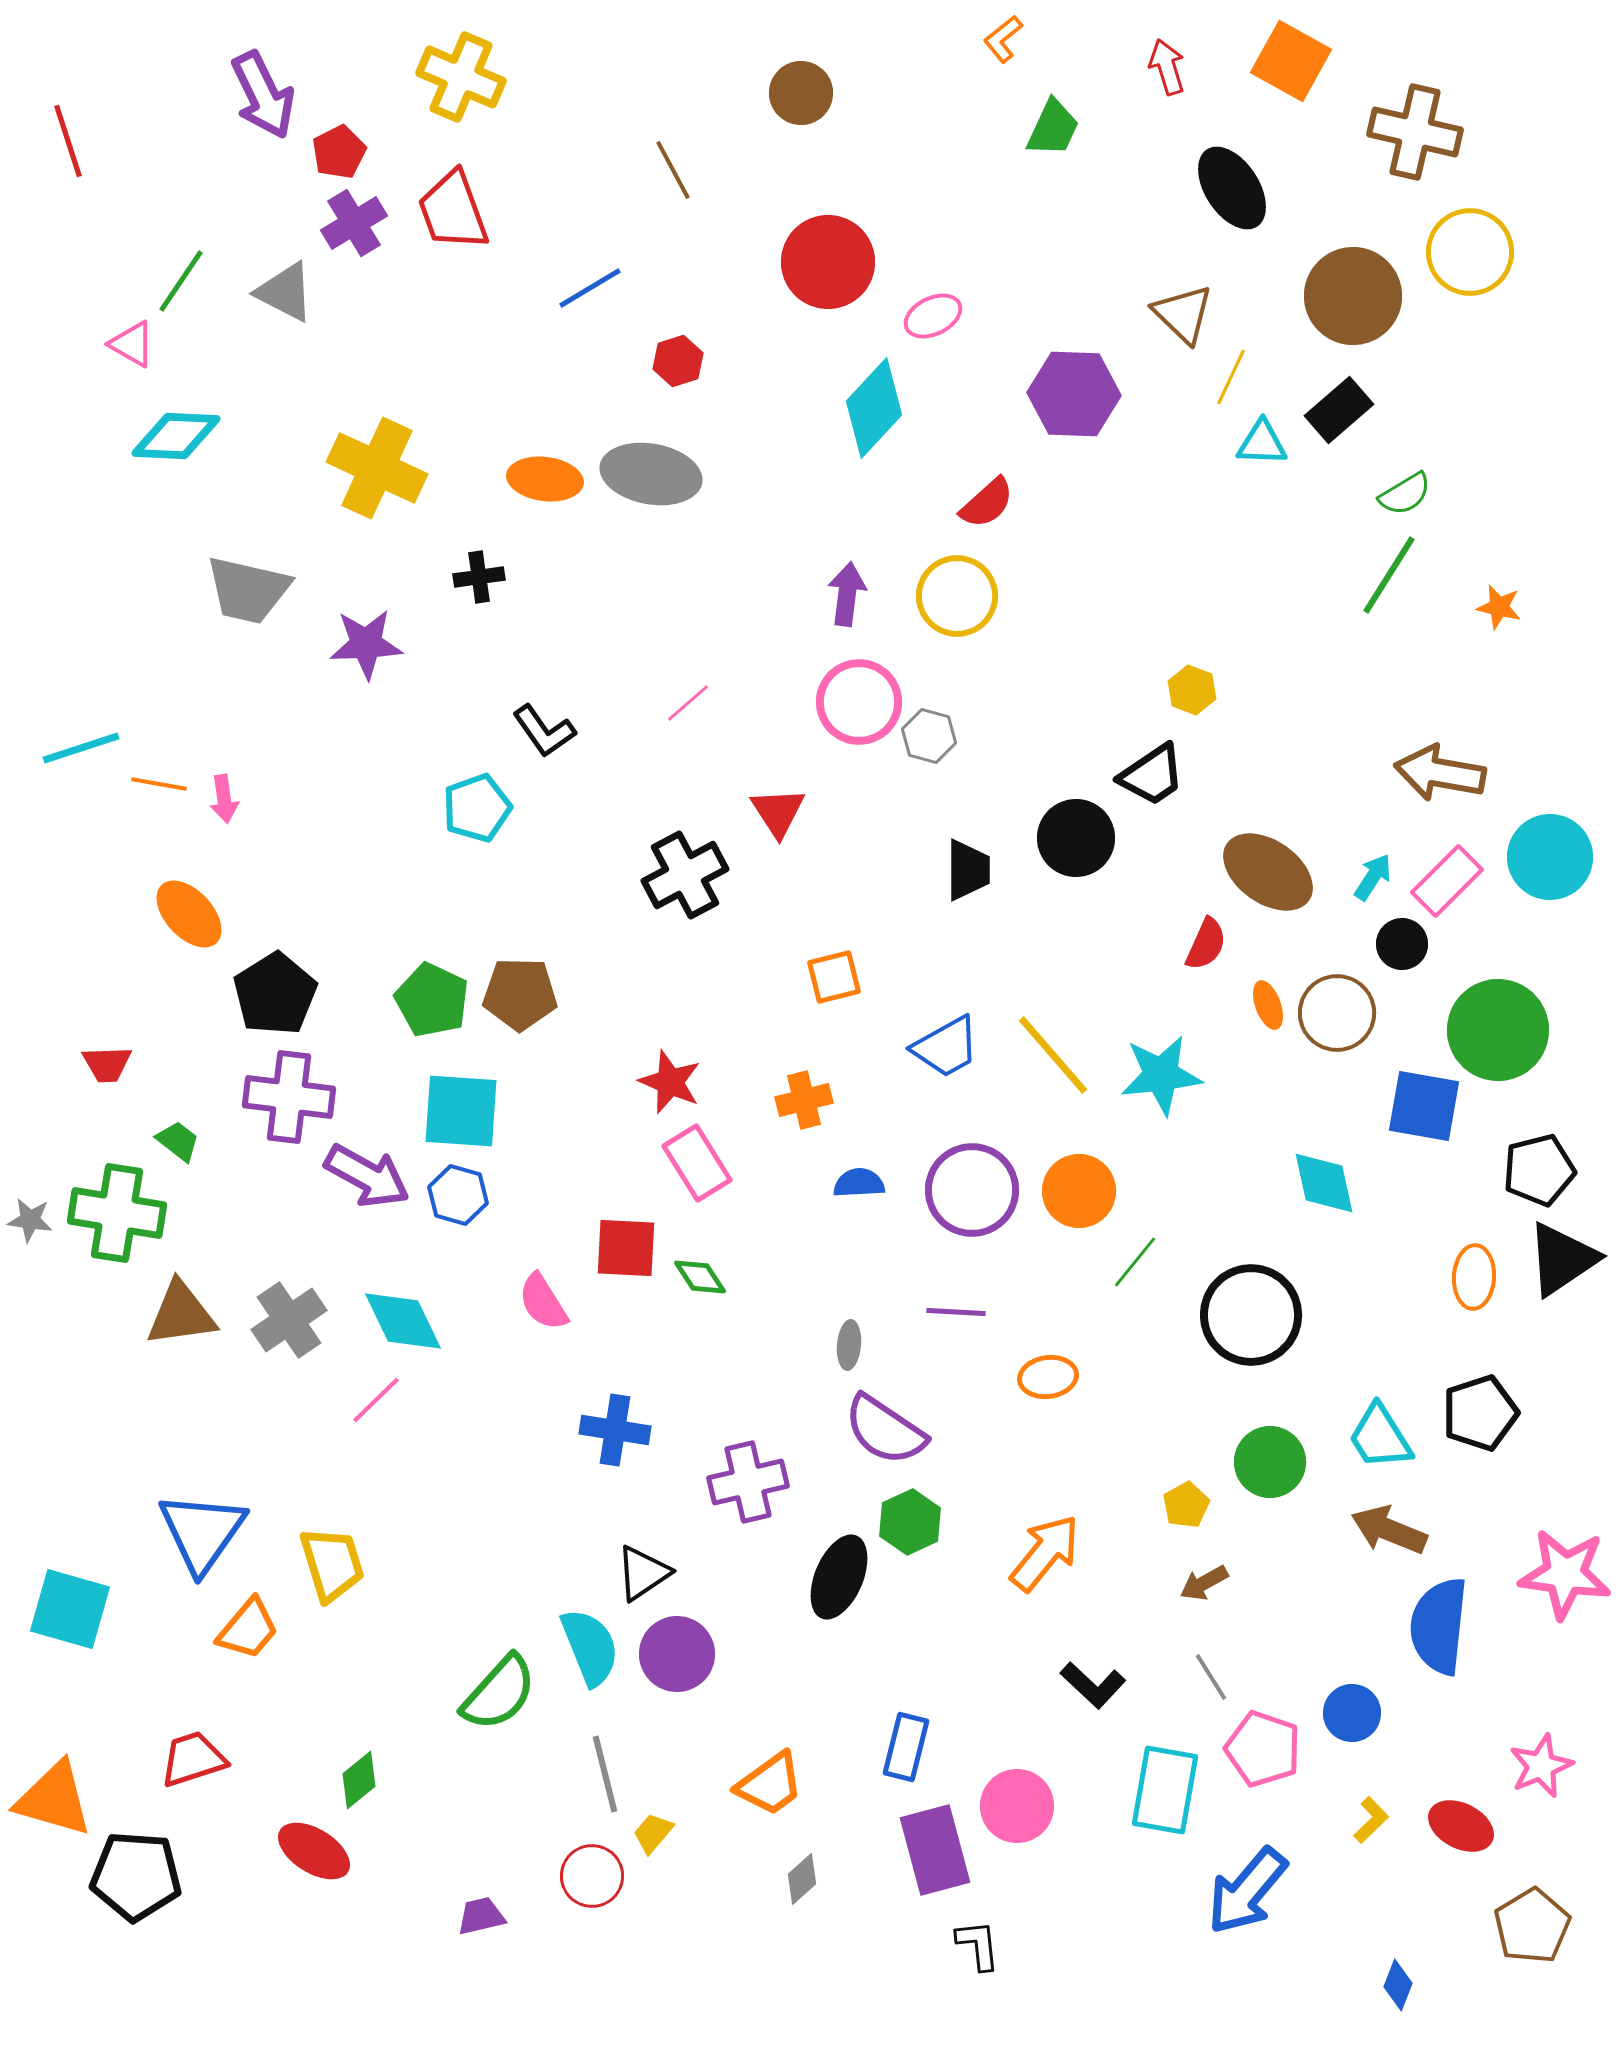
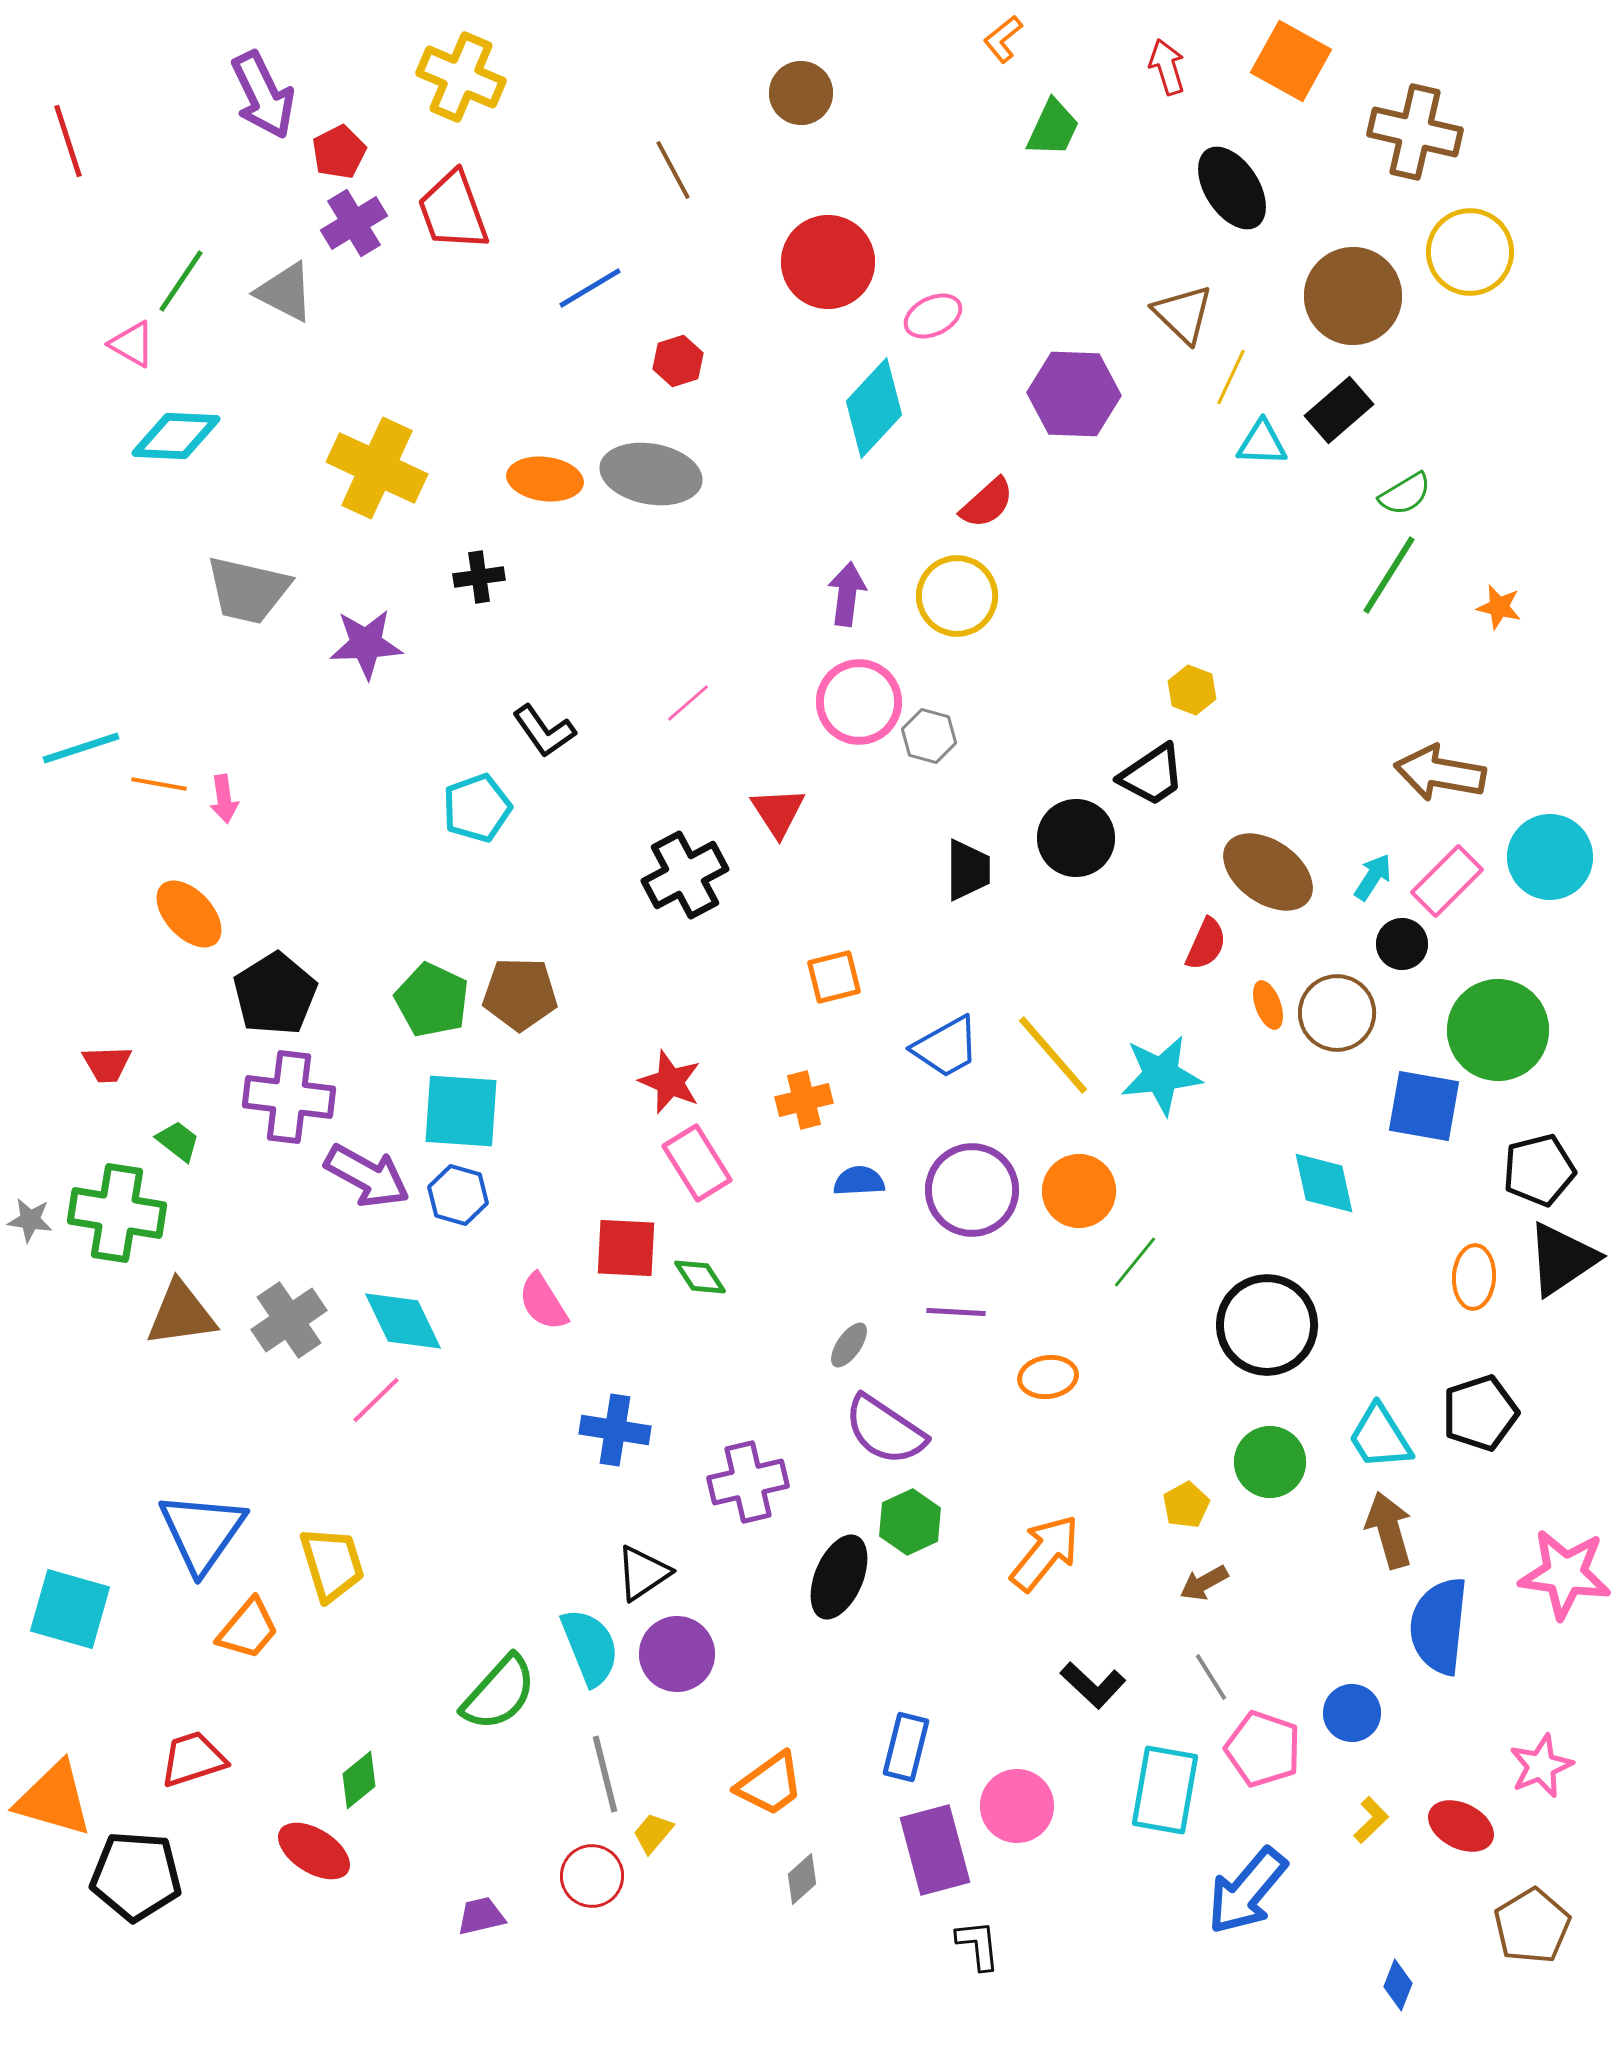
blue semicircle at (859, 1183): moved 2 px up
black circle at (1251, 1315): moved 16 px right, 10 px down
gray ellipse at (849, 1345): rotated 30 degrees clockwise
brown arrow at (1389, 1530): rotated 52 degrees clockwise
